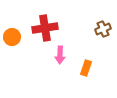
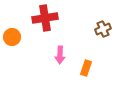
red cross: moved 10 px up
